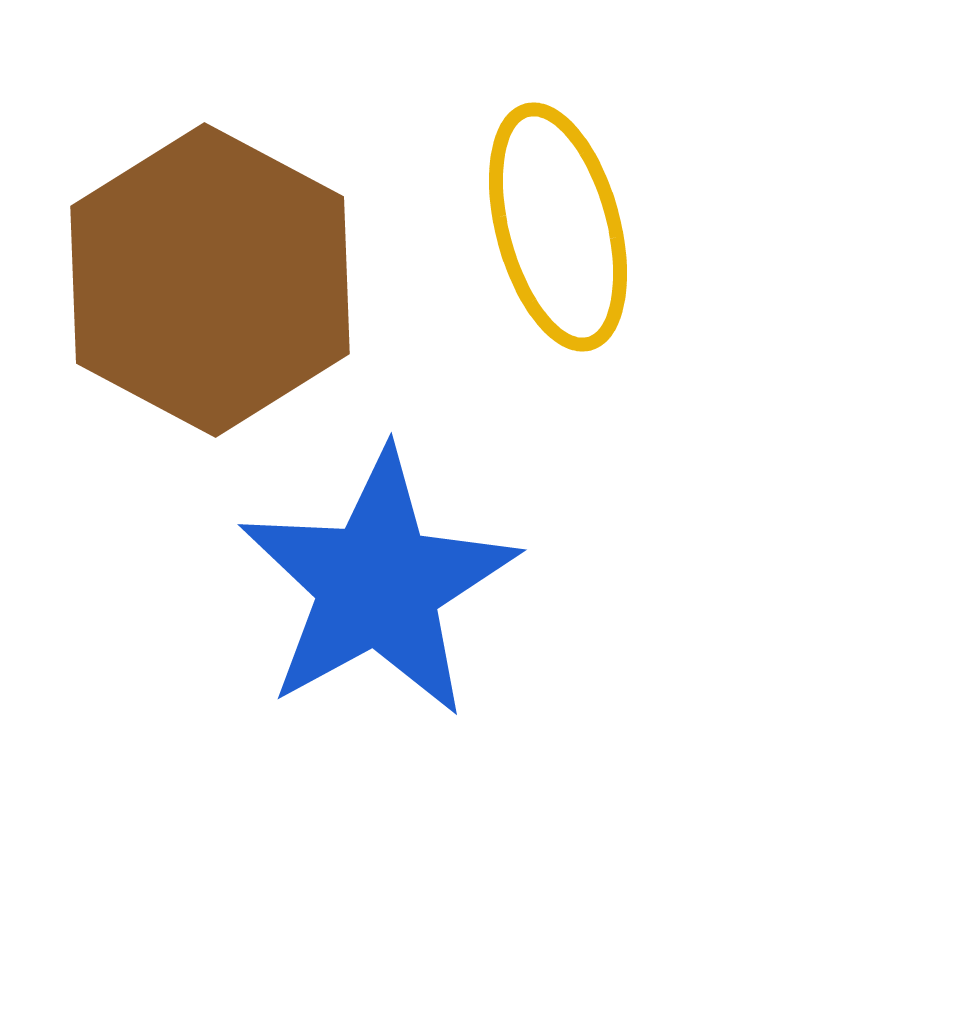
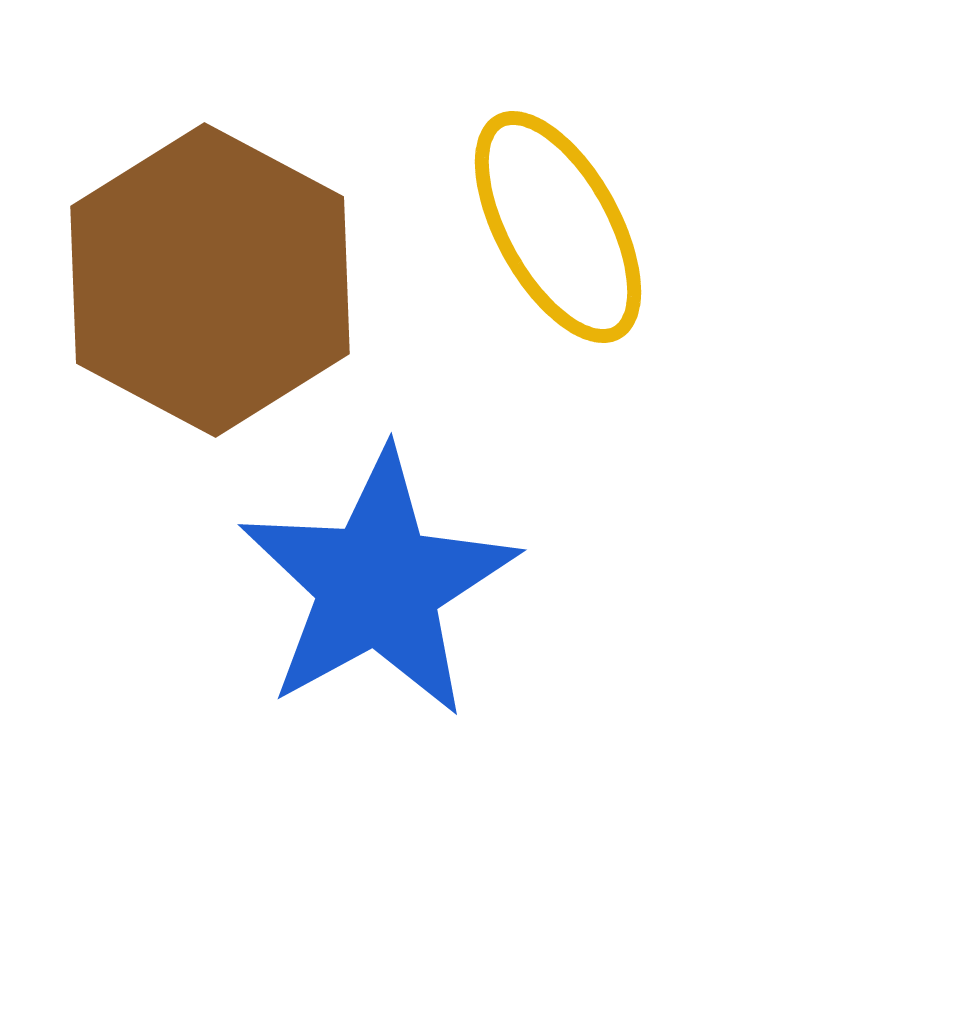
yellow ellipse: rotated 14 degrees counterclockwise
